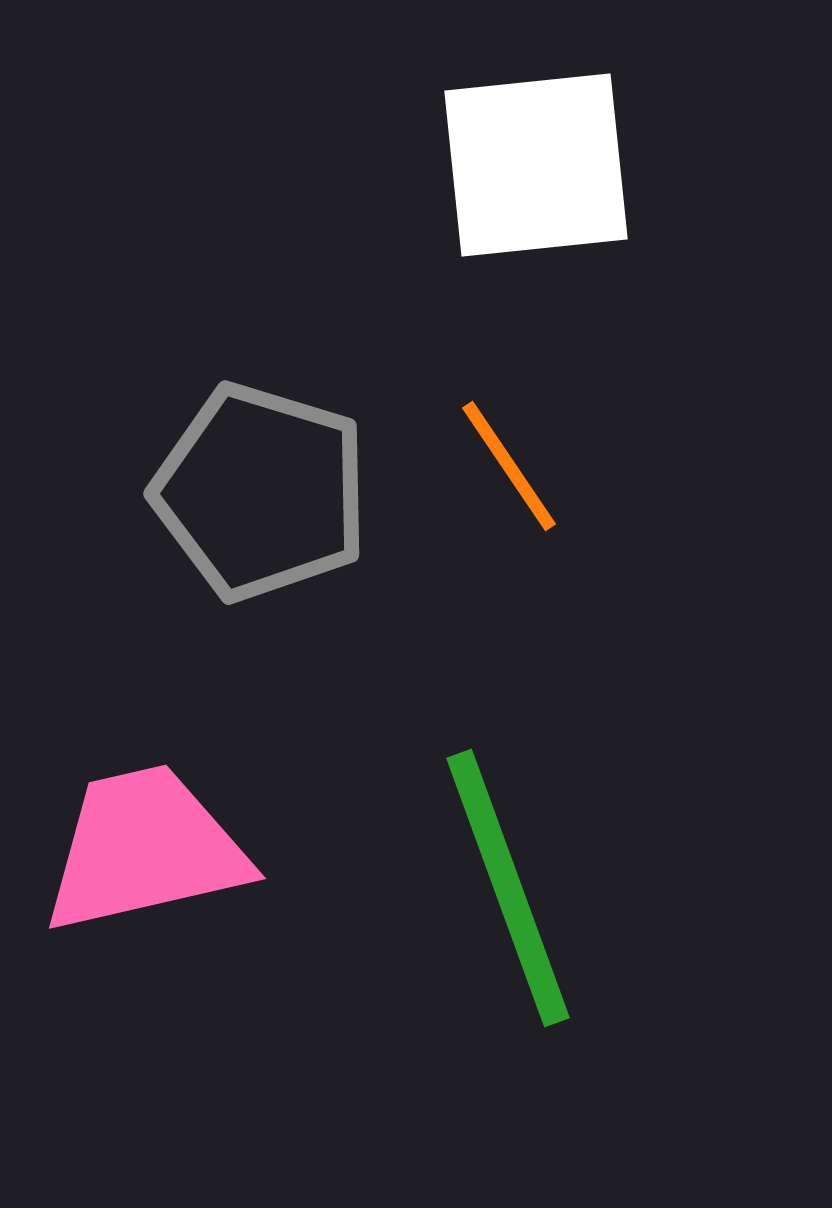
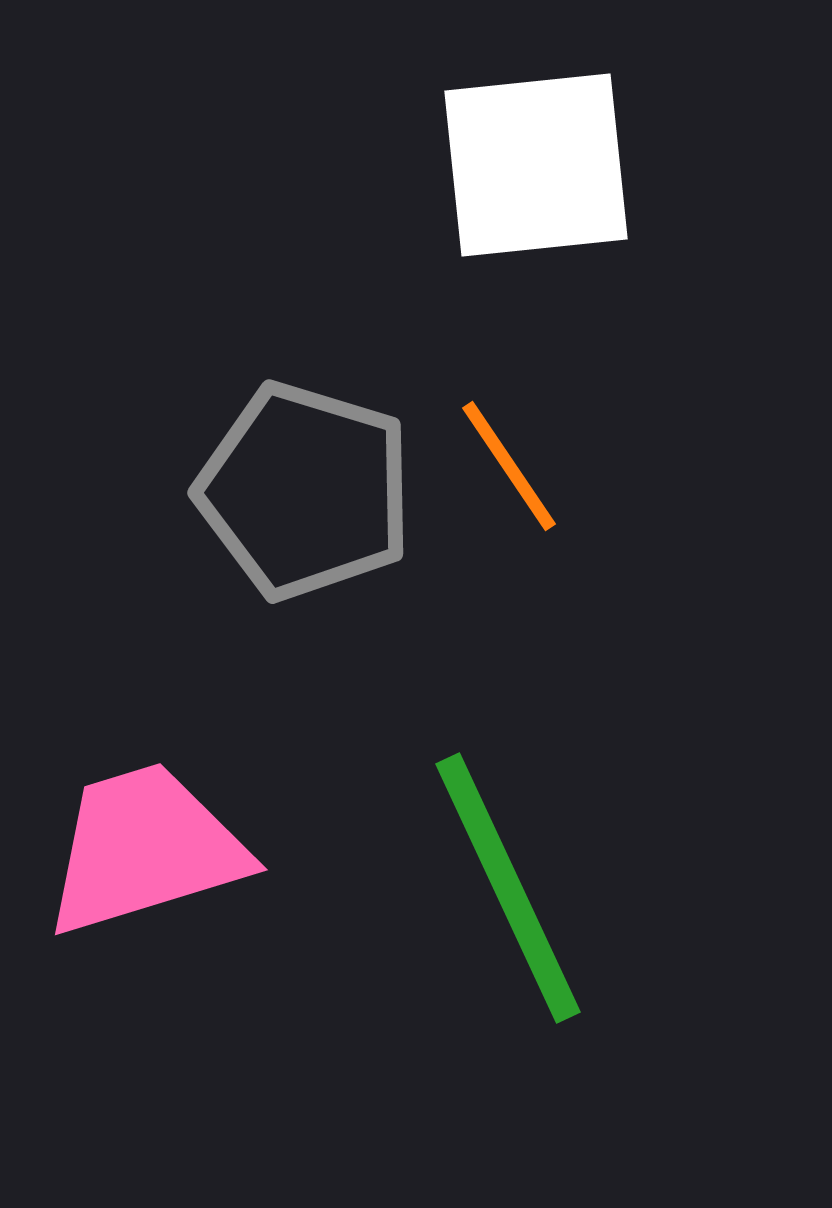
gray pentagon: moved 44 px right, 1 px up
pink trapezoid: rotated 4 degrees counterclockwise
green line: rotated 5 degrees counterclockwise
